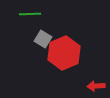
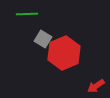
green line: moved 3 px left
red arrow: rotated 30 degrees counterclockwise
